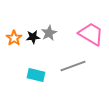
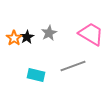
black star: moved 6 px left; rotated 24 degrees counterclockwise
